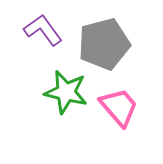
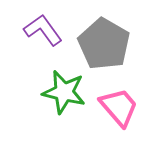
gray pentagon: rotated 27 degrees counterclockwise
green star: moved 2 px left
